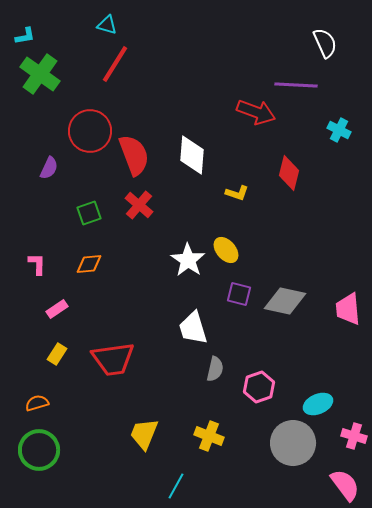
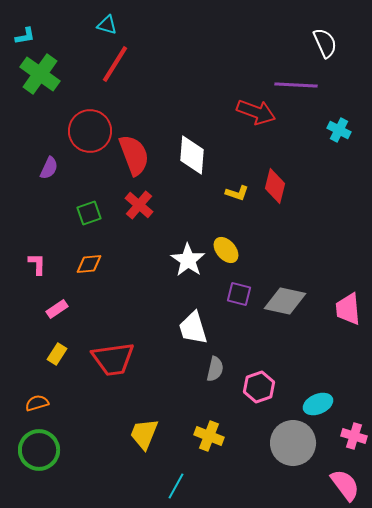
red diamond: moved 14 px left, 13 px down
